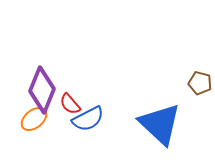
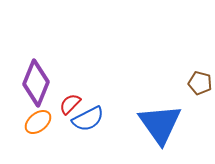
purple diamond: moved 6 px left, 7 px up
red semicircle: rotated 85 degrees clockwise
orange ellipse: moved 4 px right, 3 px down
blue triangle: rotated 12 degrees clockwise
